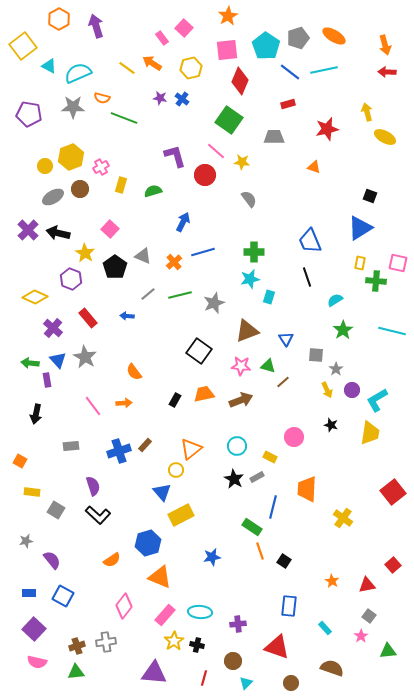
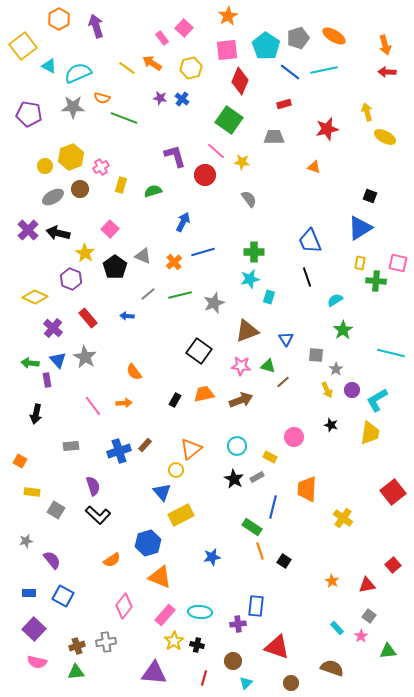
red rectangle at (288, 104): moved 4 px left
cyan line at (392, 331): moved 1 px left, 22 px down
blue rectangle at (289, 606): moved 33 px left
cyan rectangle at (325, 628): moved 12 px right
